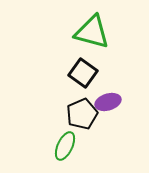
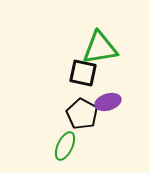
green triangle: moved 8 px right, 16 px down; rotated 24 degrees counterclockwise
black square: rotated 24 degrees counterclockwise
black pentagon: rotated 20 degrees counterclockwise
